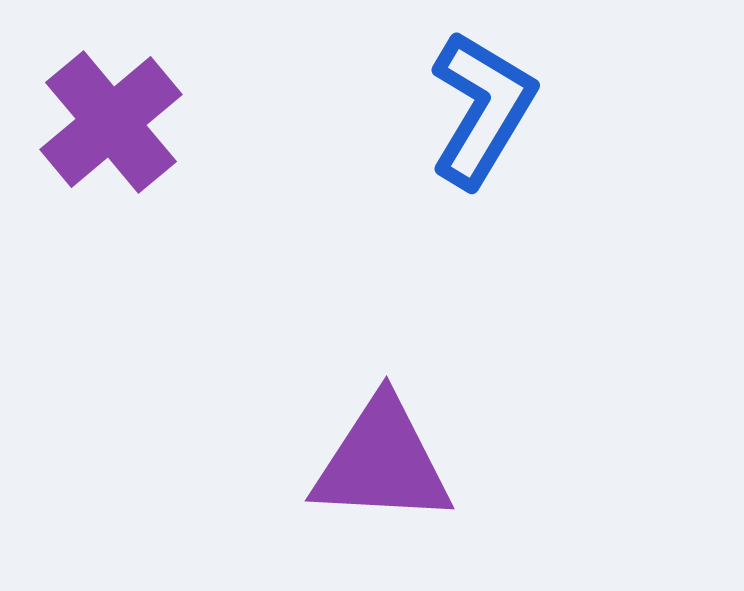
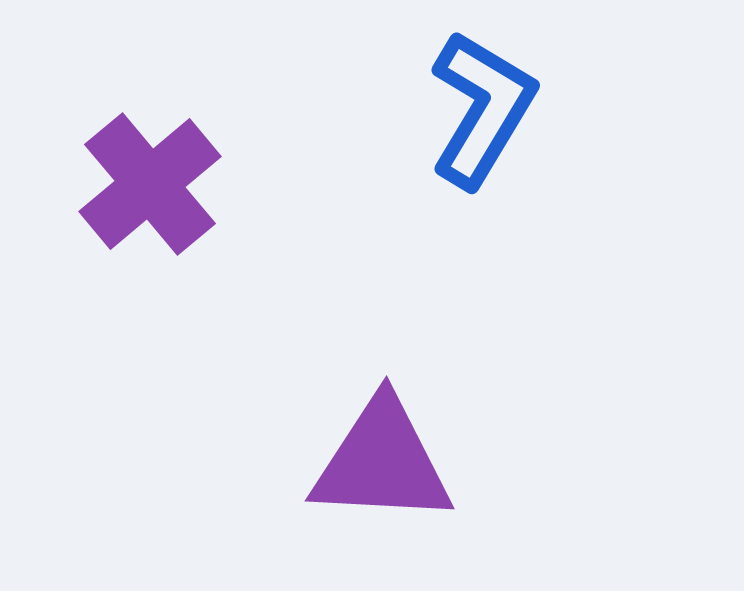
purple cross: moved 39 px right, 62 px down
